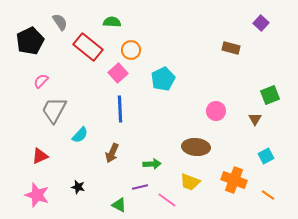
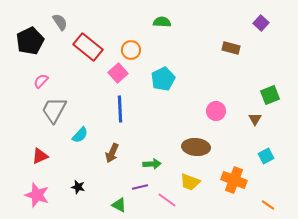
green semicircle: moved 50 px right
orange line: moved 10 px down
